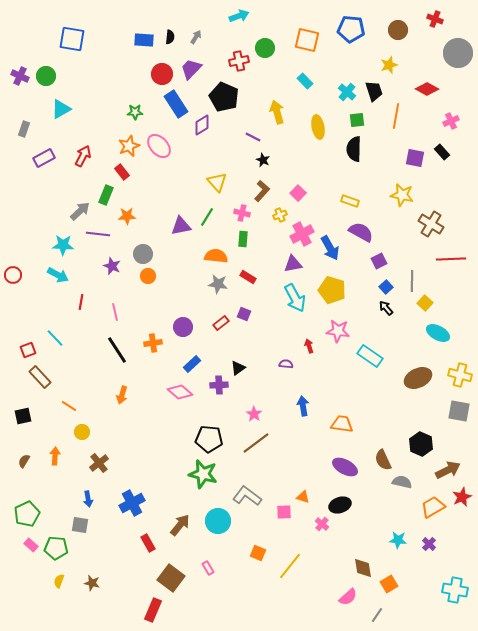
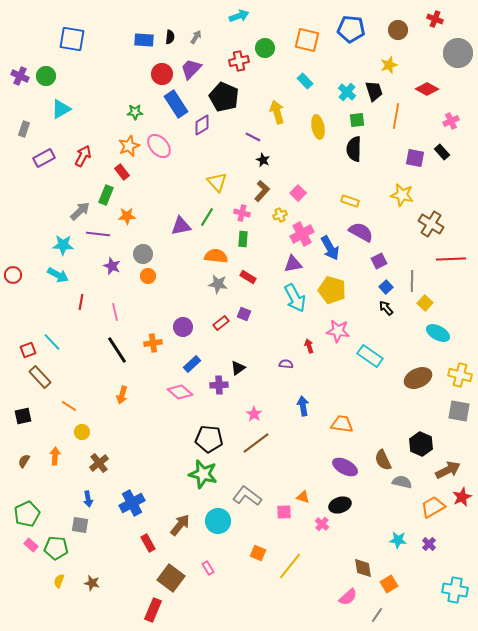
cyan line at (55, 338): moved 3 px left, 4 px down
